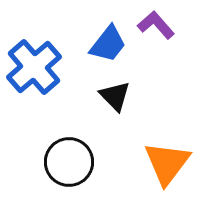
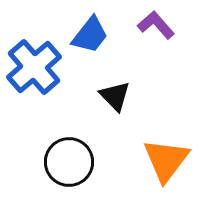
blue trapezoid: moved 18 px left, 9 px up
orange triangle: moved 1 px left, 3 px up
